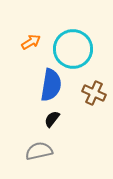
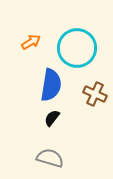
cyan circle: moved 4 px right, 1 px up
brown cross: moved 1 px right, 1 px down
black semicircle: moved 1 px up
gray semicircle: moved 11 px right, 7 px down; rotated 28 degrees clockwise
